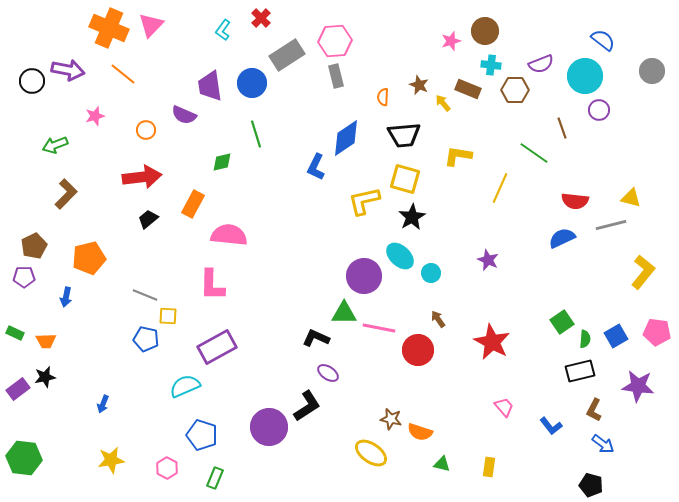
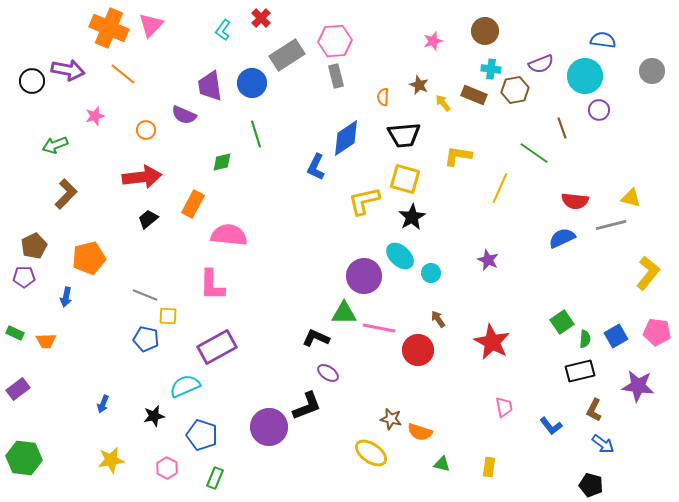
blue semicircle at (603, 40): rotated 30 degrees counterclockwise
pink star at (451, 41): moved 18 px left
cyan cross at (491, 65): moved 4 px down
brown rectangle at (468, 89): moved 6 px right, 6 px down
brown hexagon at (515, 90): rotated 12 degrees counterclockwise
yellow L-shape at (643, 272): moved 5 px right, 1 px down
black star at (45, 377): moved 109 px right, 39 px down
black L-shape at (307, 406): rotated 12 degrees clockwise
pink trapezoid at (504, 407): rotated 30 degrees clockwise
